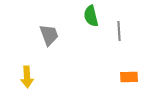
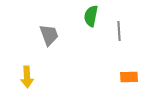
green semicircle: rotated 25 degrees clockwise
